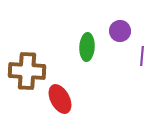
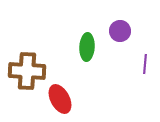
purple line: moved 3 px right, 8 px down
